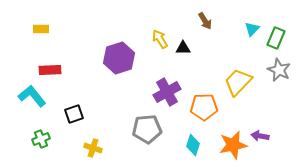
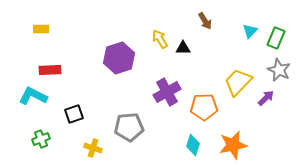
cyan triangle: moved 2 px left, 2 px down
cyan L-shape: moved 1 px right; rotated 24 degrees counterclockwise
gray pentagon: moved 18 px left, 2 px up
purple arrow: moved 6 px right, 38 px up; rotated 126 degrees clockwise
